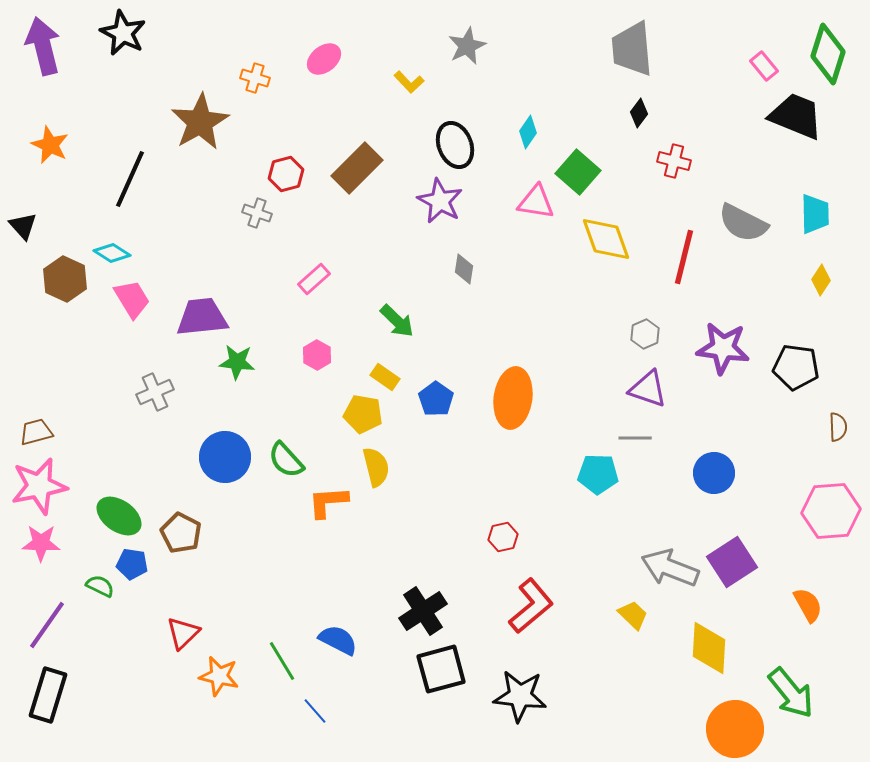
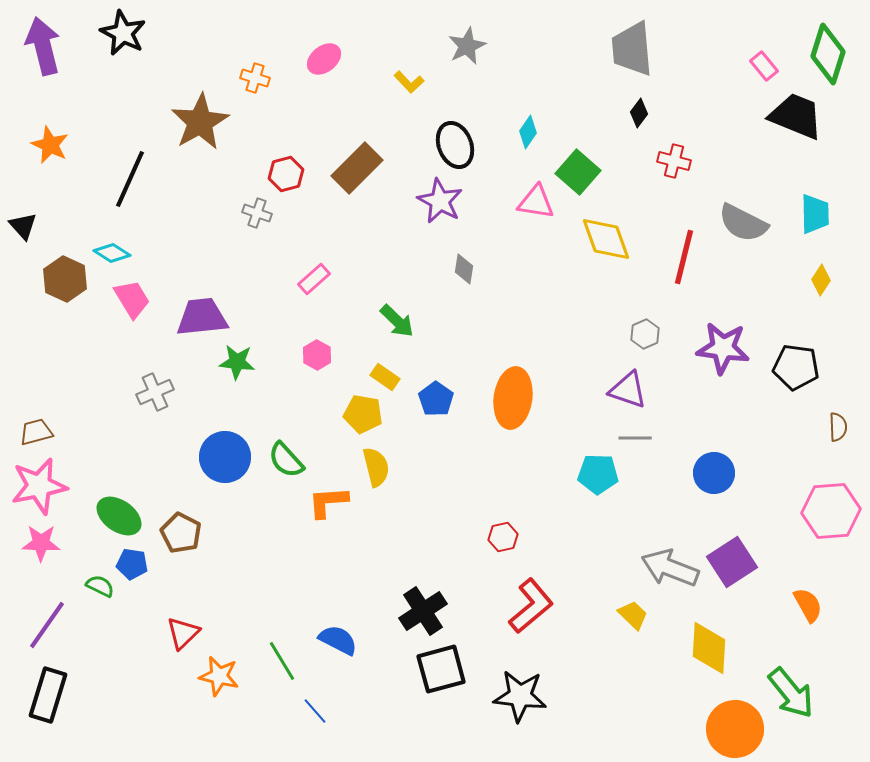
purple triangle at (648, 389): moved 20 px left, 1 px down
